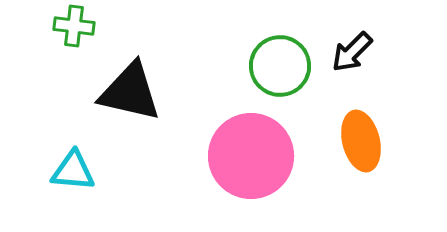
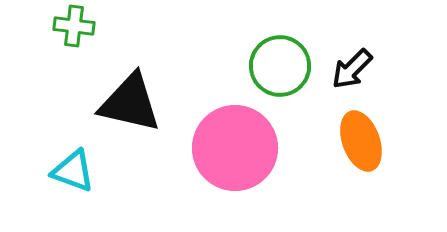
black arrow: moved 17 px down
black triangle: moved 11 px down
orange ellipse: rotated 6 degrees counterclockwise
pink circle: moved 16 px left, 8 px up
cyan triangle: rotated 15 degrees clockwise
